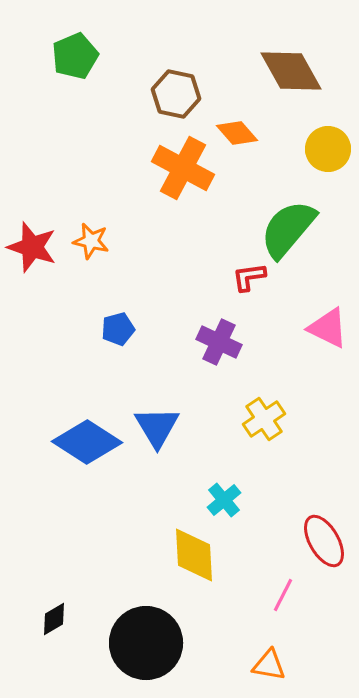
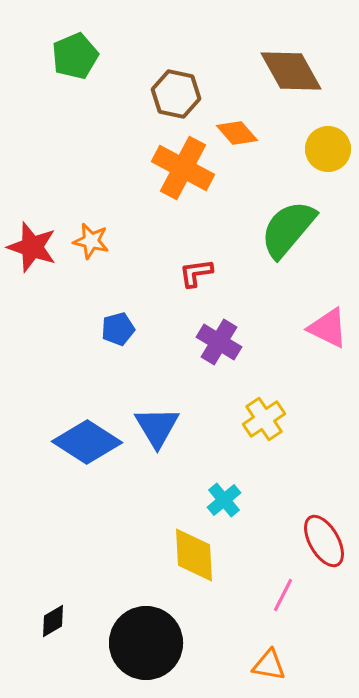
red L-shape: moved 53 px left, 4 px up
purple cross: rotated 6 degrees clockwise
black diamond: moved 1 px left, 2 px down
